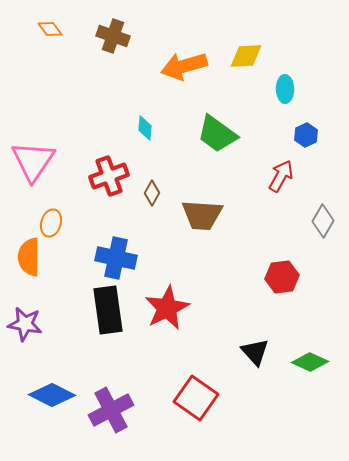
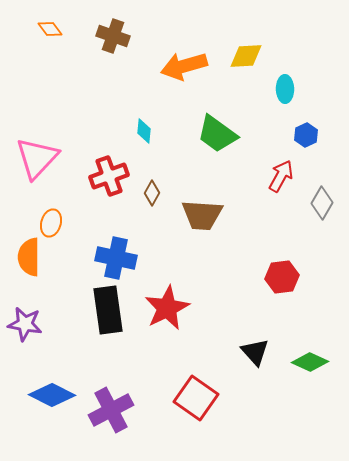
cyan diamond: moved 1 px left, 3 px down
pink triangle: moved 4 px right, 3 px up; rotated 9 degrees clockwise
gray diamond: moved 1 px left, 18 px up
